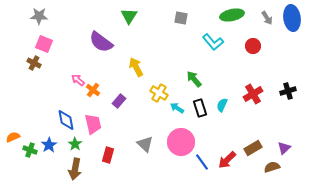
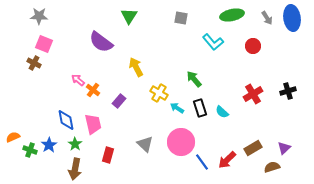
cyan semicircle: moved 7 px down; rotated 72 degrees counterclockwise
